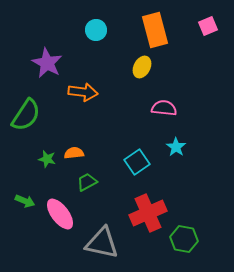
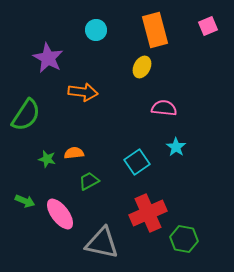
purple star: moved 1 px right, 5 px up
green trapezoid: moved 2 px right, 1 px up
